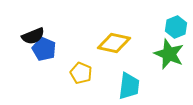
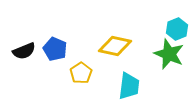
cyan hexagon: moved 1 px right, 2 px down
black semicircle: moved 9 px left, 15 px down
yellow diamond: moved 1 px right, 3 px down
blue pentagon: moved 11 px right
yellow pentagon: rotated 15 degrees clockwise
